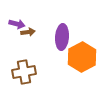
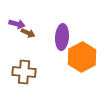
brown arrow: moved 1 px down; rotated 32 degrees clockwise
brown cross: rotated 15 degrees clockwise
